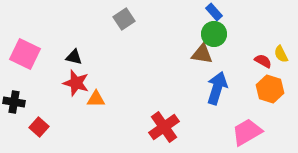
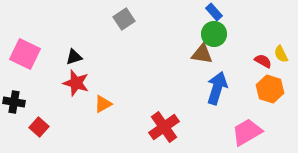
black triangle: rotated 30 degrees counterclockwise
orange triangle: moved 7 px right, 5 px down; rotated 30 degrees counterclockwise
